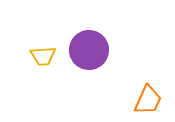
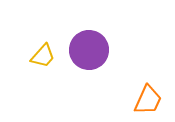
yellow trapezoid: rotated 44 degrees counterclockwise
